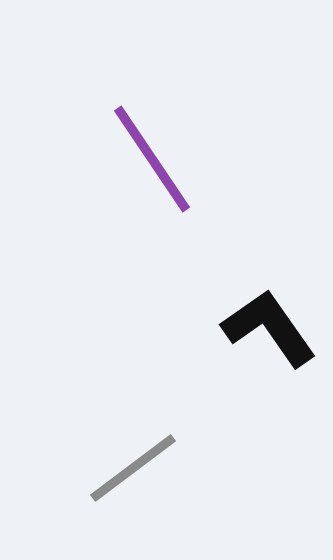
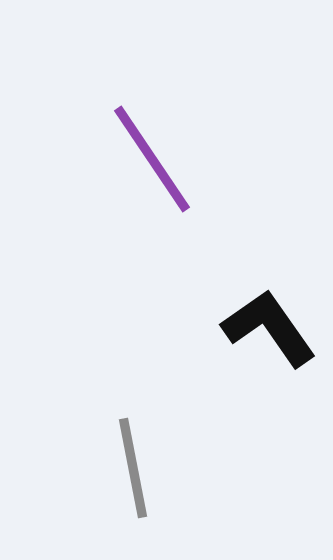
gray line: rotated 64 degrees counterclockwise
